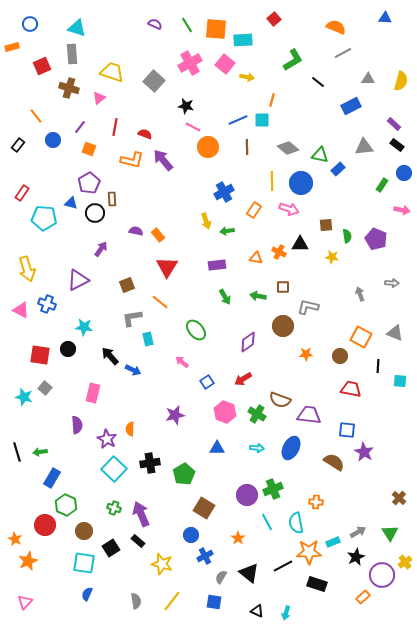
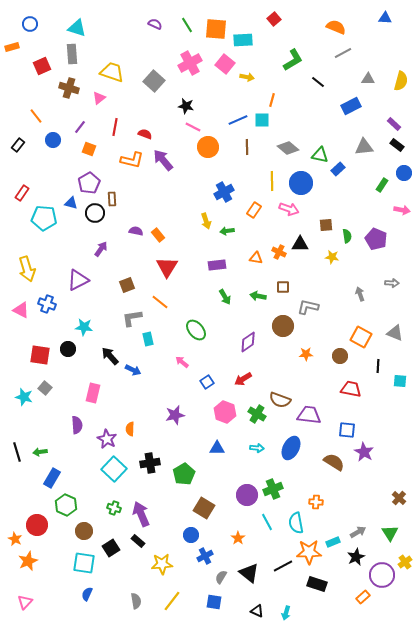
red circle at (45, 525): moved 8 px left
yellow star at (162, 564): rotated 20 degrees counterclockwise
